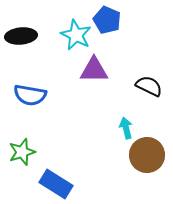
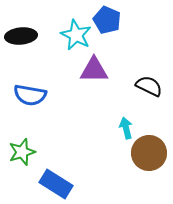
brown circle: moved 2 px right, 2 px up
